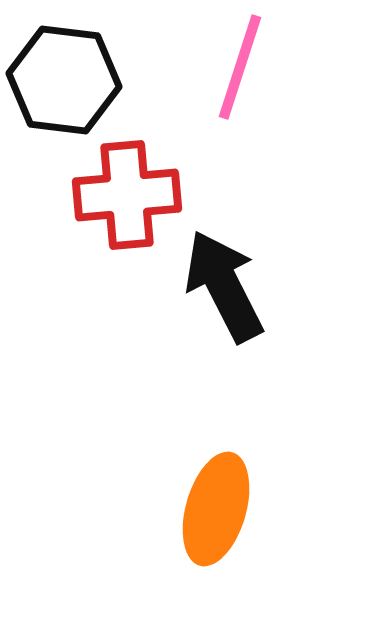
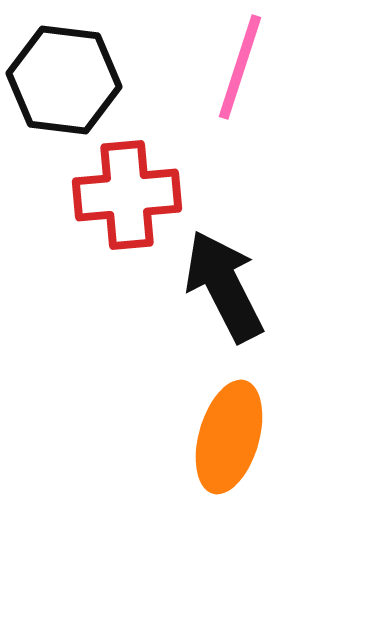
orange ellipse: moved 13 px right, 72 px up
